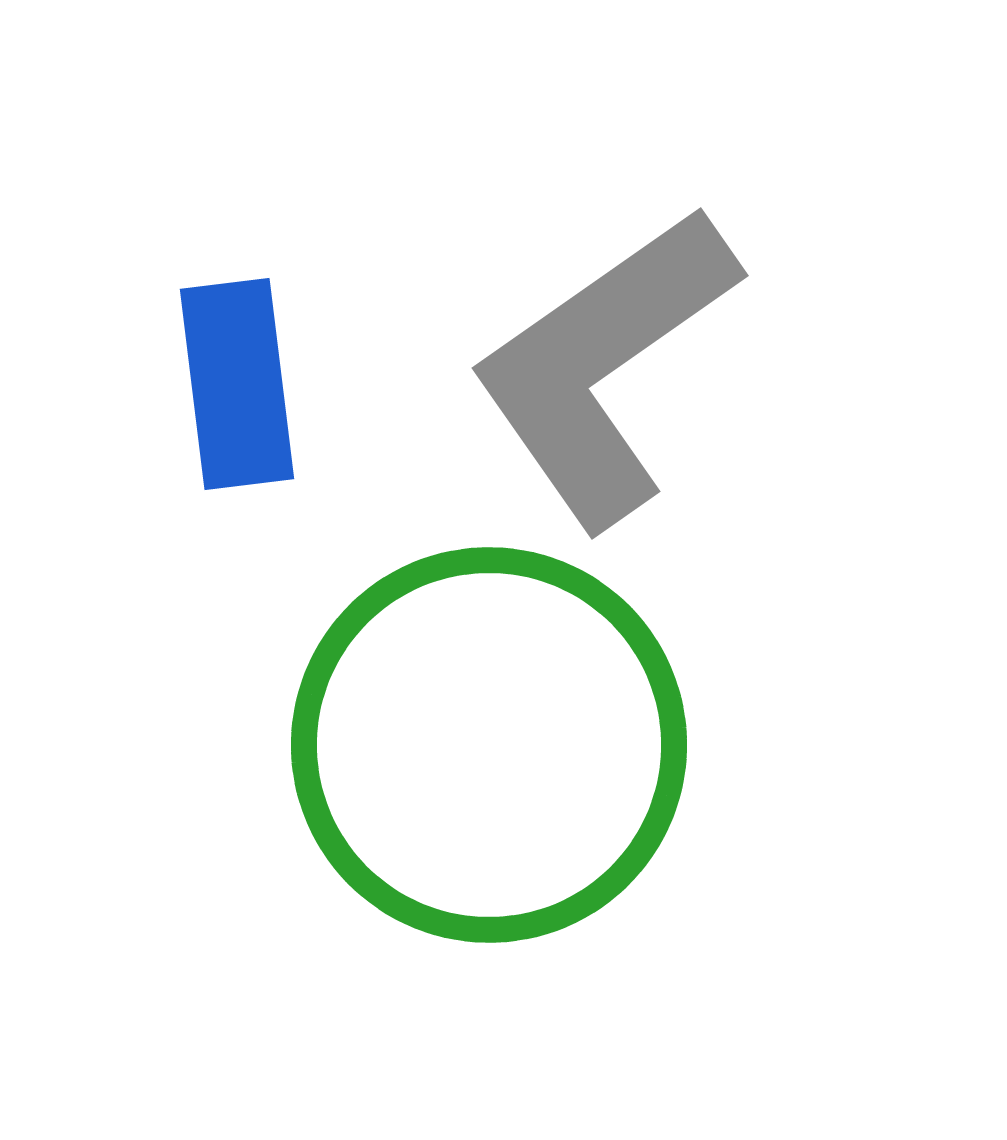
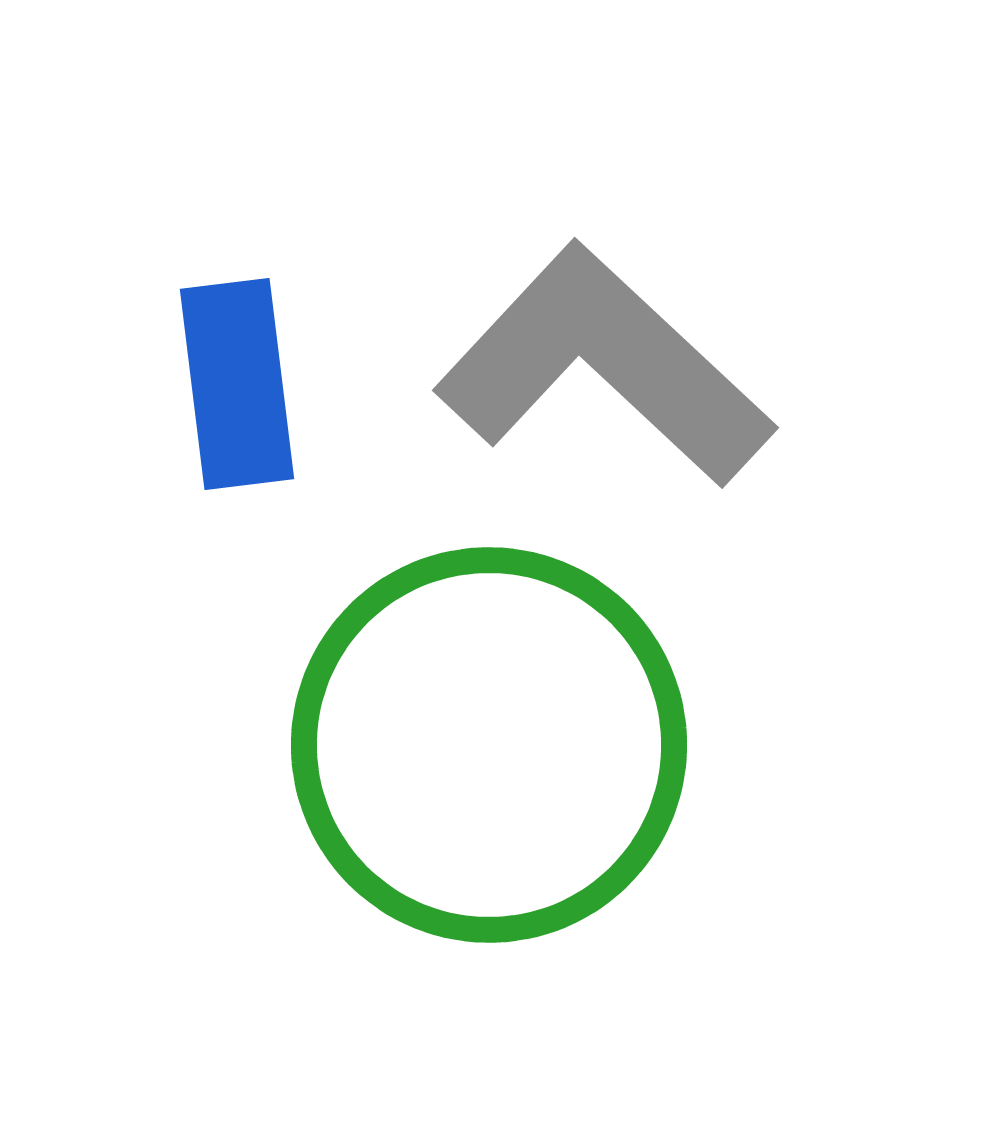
gray L-shape: rotated 78 degrees clockwise
